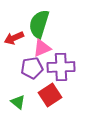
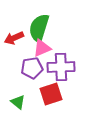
green semicircle: moved 4 px down
red square: moved 1 px right, 1 px up; rotated 15 degrees clockwise
